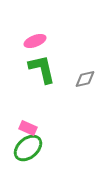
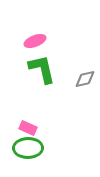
green ellipse: rotated 40 degrees clockwise
